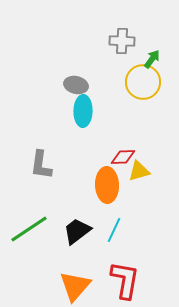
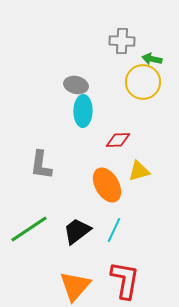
green arrow: rotated 114 degrees counterclockwise
red diamond: moved 5 px left, 17 px up
orange ellipse: rotated 28 degrees counterclockwise
